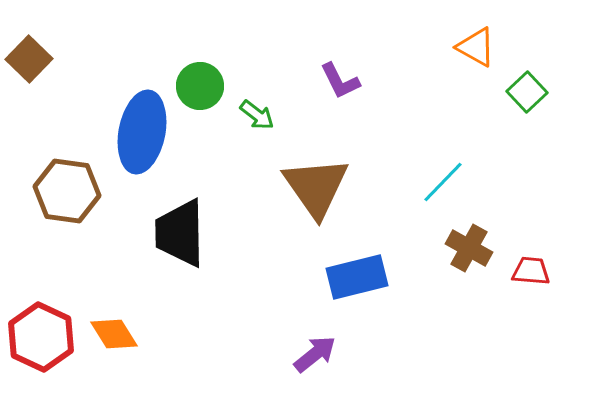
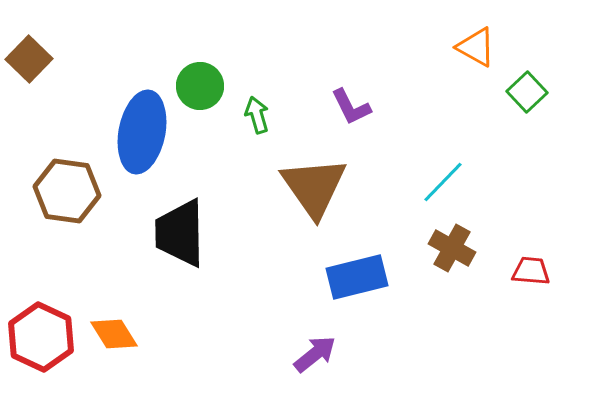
purple L-shape: moved 11 px right, 26 px down
green arrow: rotated 144 degrees counterclockwise
brown triangle: moved 2 px left
brown cross: moved 17 px left
